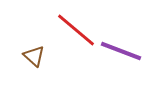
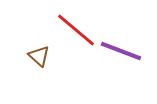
brown triangle: moved 5 px right
